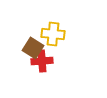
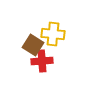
brown square: moved 3 px up
